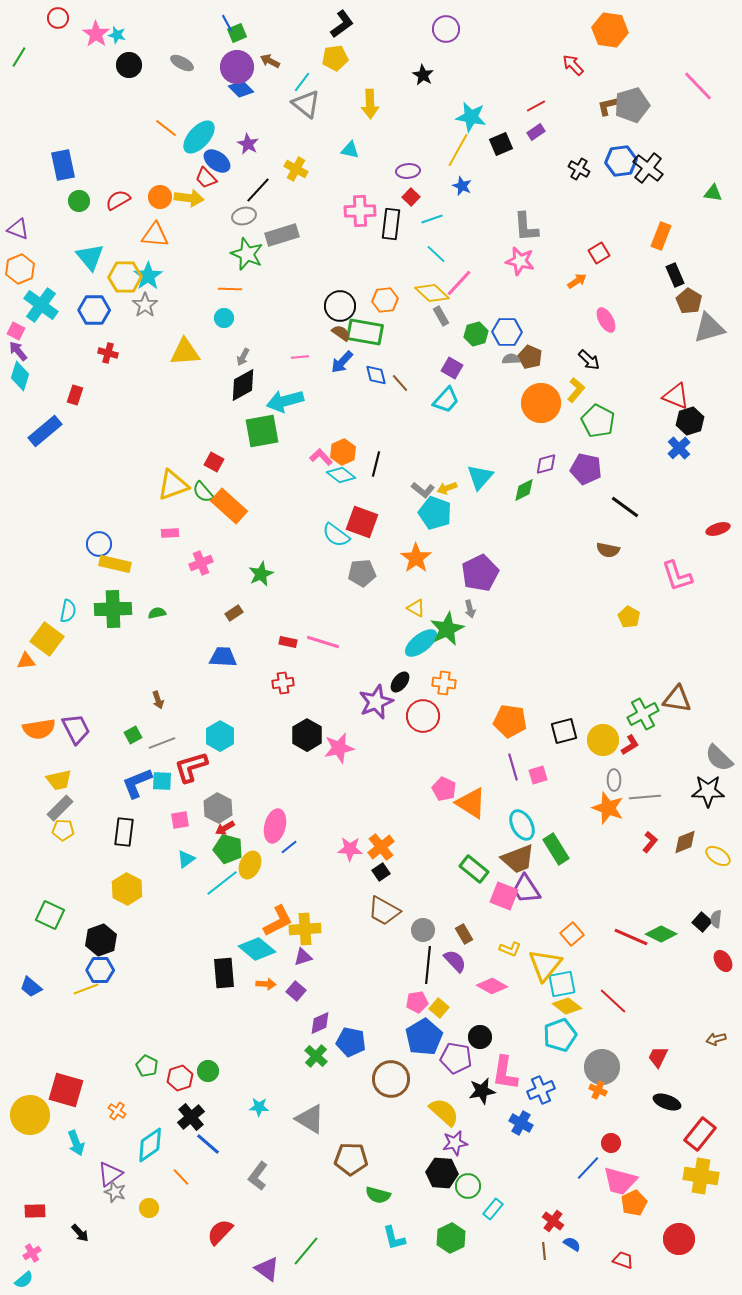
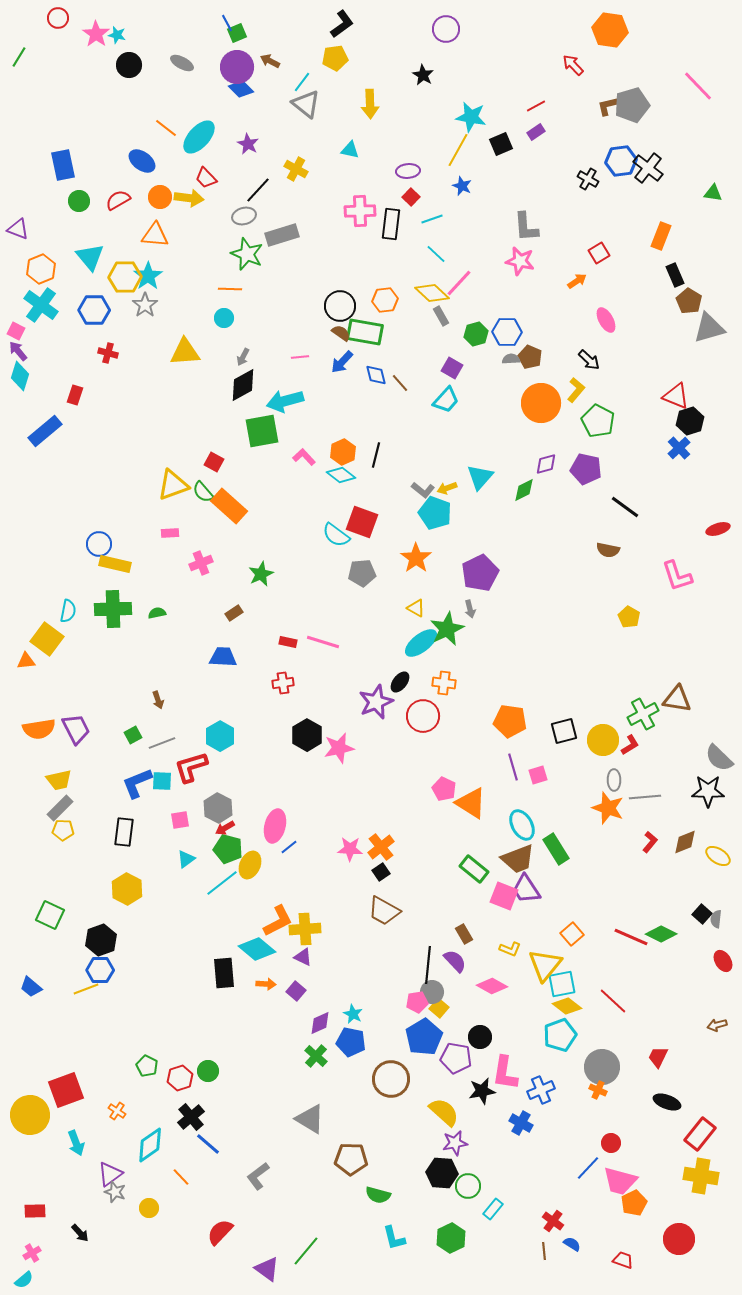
blue ellipse at (217, 161): moved 75 px left
black cross at (579, 169): moved 9 px right, 10 px down
orange hexagon at (20, 269): moved 21 px right
pink L-shape at (321, 457): moved 17 px left
black line at (376, 464): moved 9 px up
black square at (702, 922): moved 8 px up
gray circle at (423, 930): moved 9 px right, 62 px down
purple triangle at (303, 957): rotated 42 degrees clockwise
brown arrow at (716, 1039): moved 1 px right, 14 px up
red square at (66, 1090): rotated 36 degrees counterclockwise
cyan star at (259, 1107): moved 94 px right, 93 px up; rotated 24 degrees clockwise
gray L-shape at (258, 1176): rotated 16 degrees clockwise
